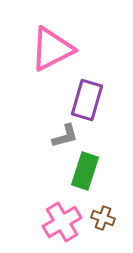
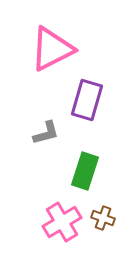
gray L-shape: moved 19 px left, 3 px up
